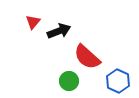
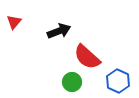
red triangle: moved 19 px left
green circle: moved 3 px right, 1 px down
